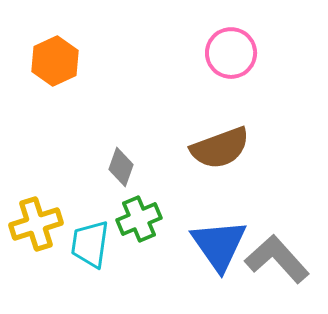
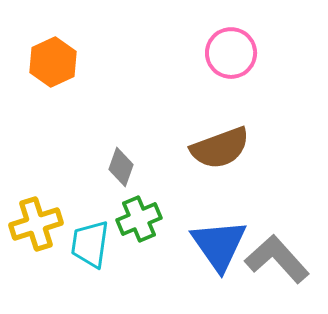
orange hexagon: moved 2 px left, 1 px down
